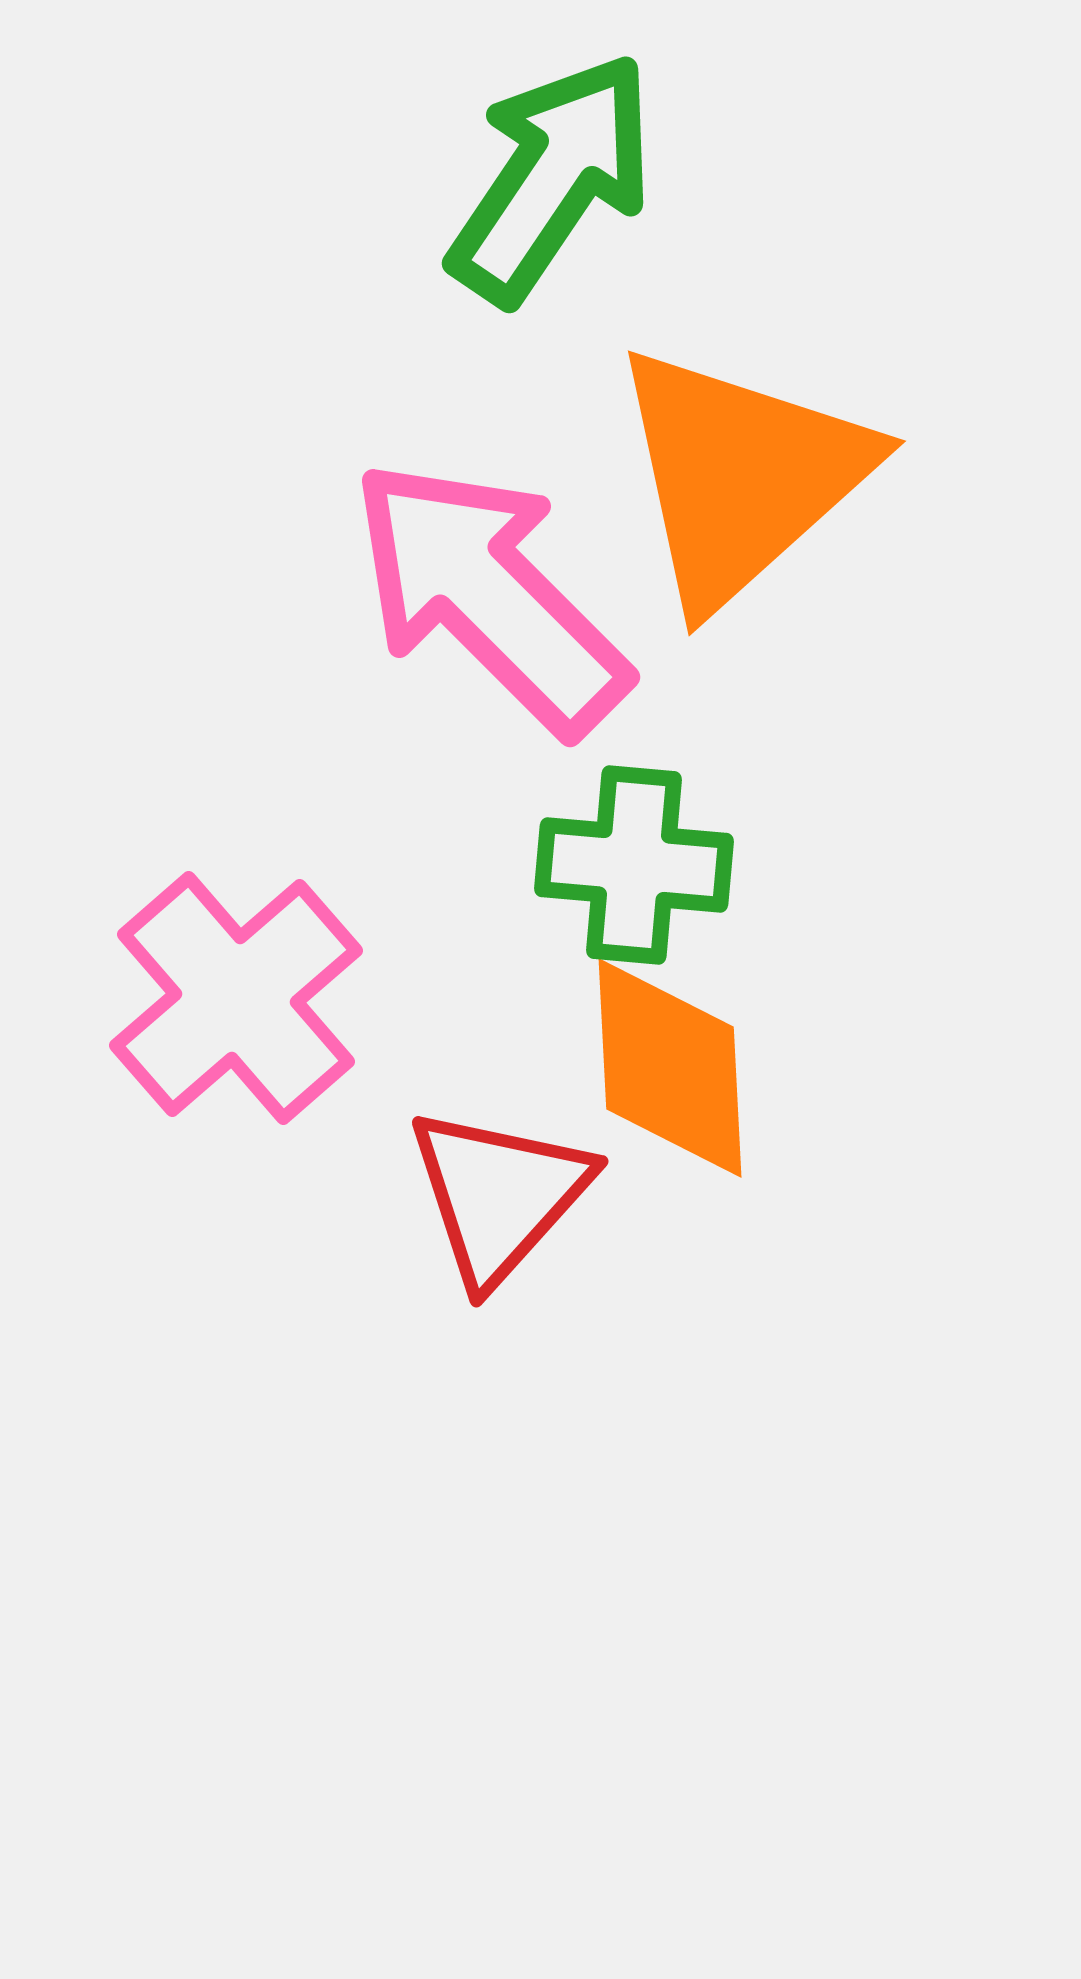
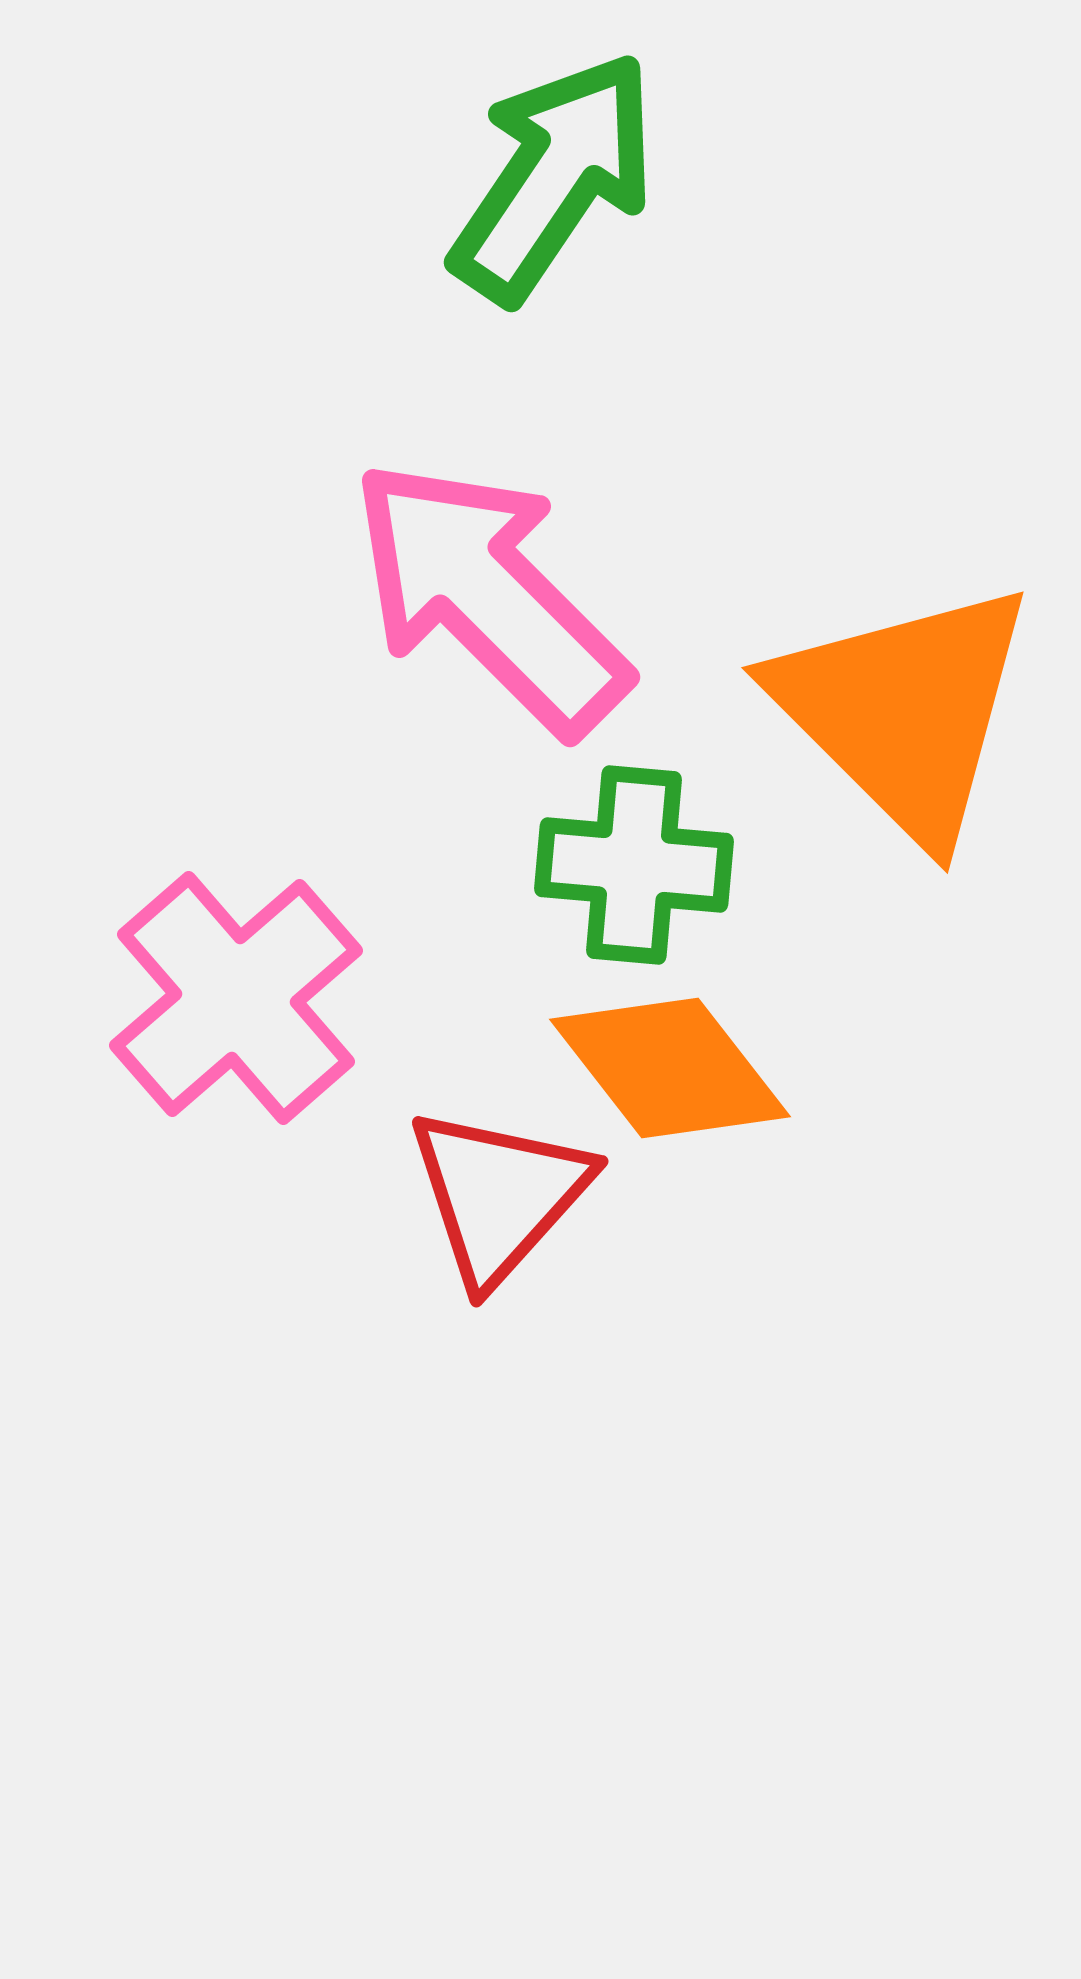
green arrow: moved 2 px right, 1 px up
orange triangle: moved 163 px right, 235 px down; rotated 33 degrees counterclockwise
orange diamond: rotated 35 degrees counterclockwise
